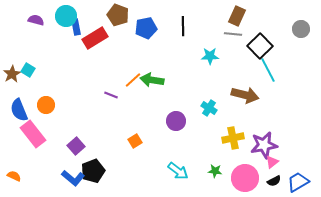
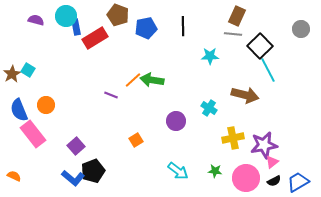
orange square: moved 1 px right, 1 px up
pink circle: moved 1 px right
